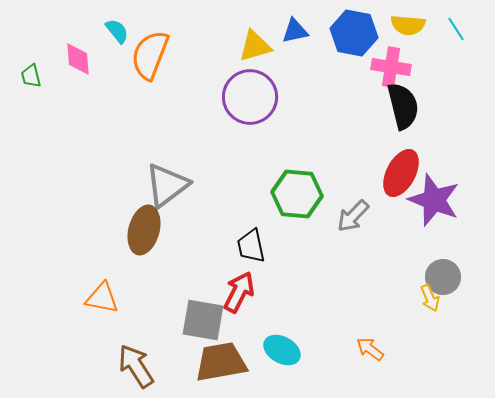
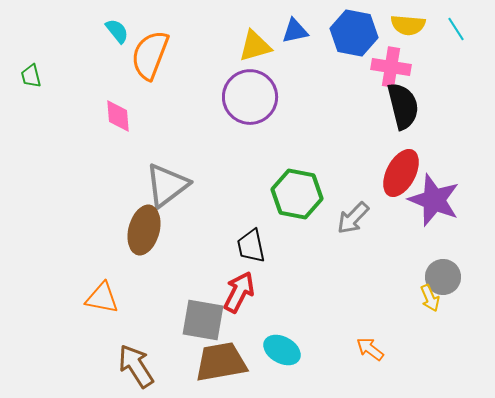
pink diamond: moved 40 px right, 57 px down
green hexagon: rotated 6 degrees clockwise
gray arrow: moved 2 px down
